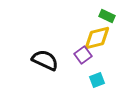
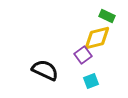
black semicircle: moved 10 px down
cyan square: moved 6 px left, 1 px down
